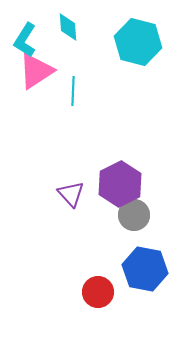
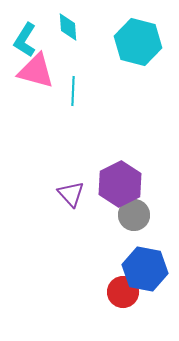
pink triangle: rotated 48 degrees clockwise
red circle: moved 25 px right
